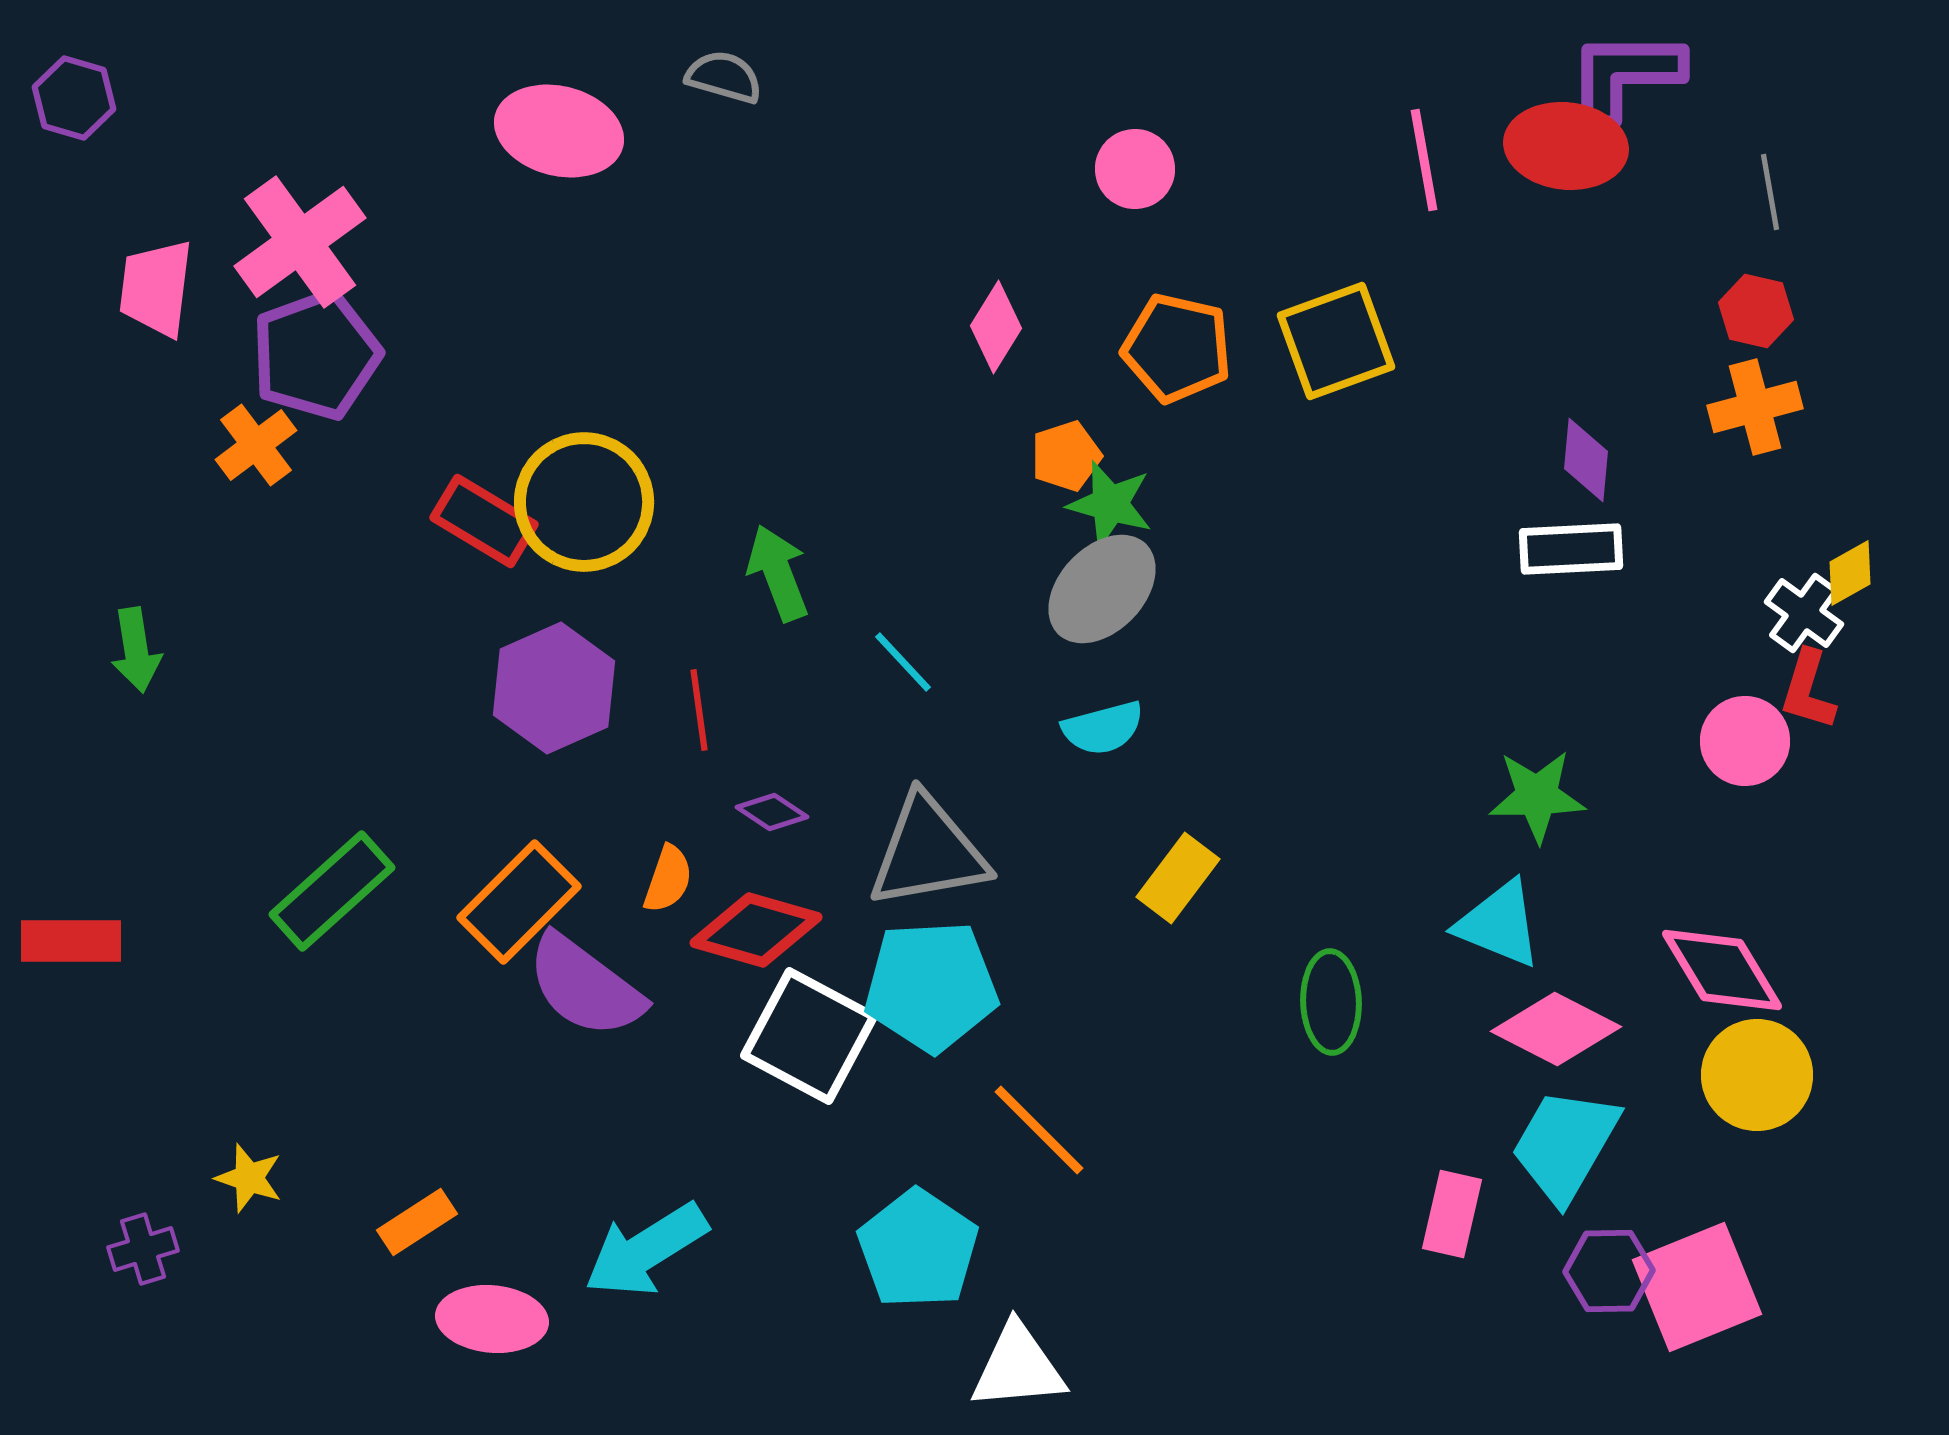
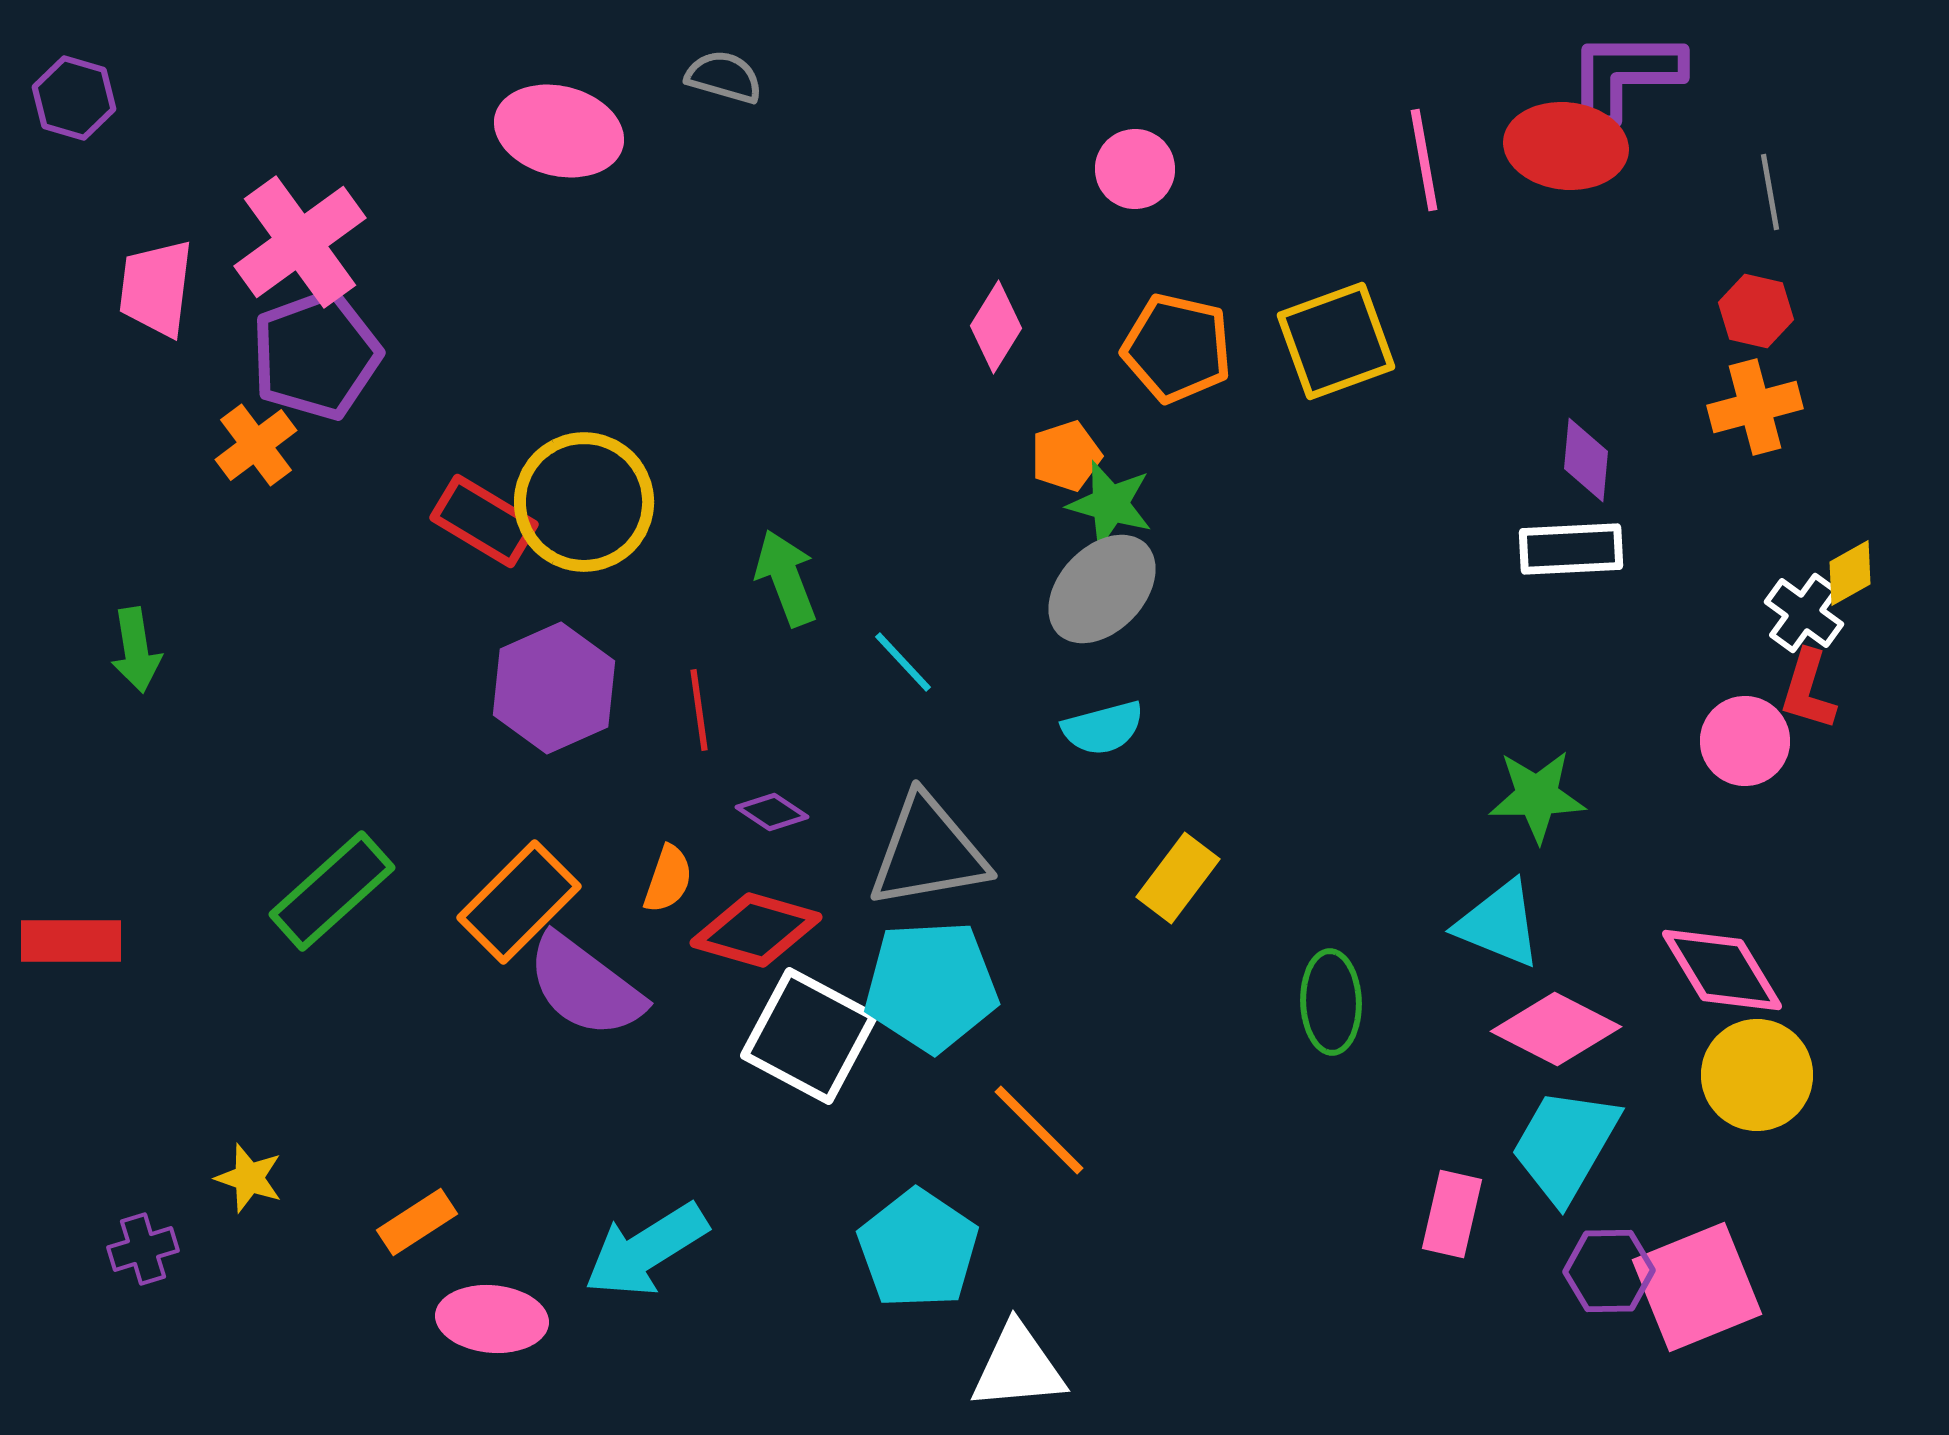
green arrow at (778, 573): moved 8 px right, 5 px down
